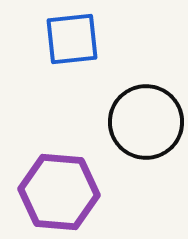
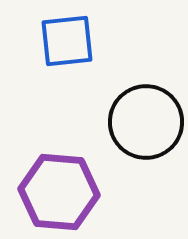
blue square: moved 5 px left, 2 px down
